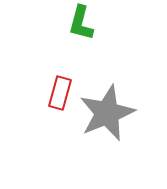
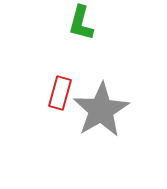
gray star: moved 6 px left, 3 px up; rotated 8 degrees counterclockwise
